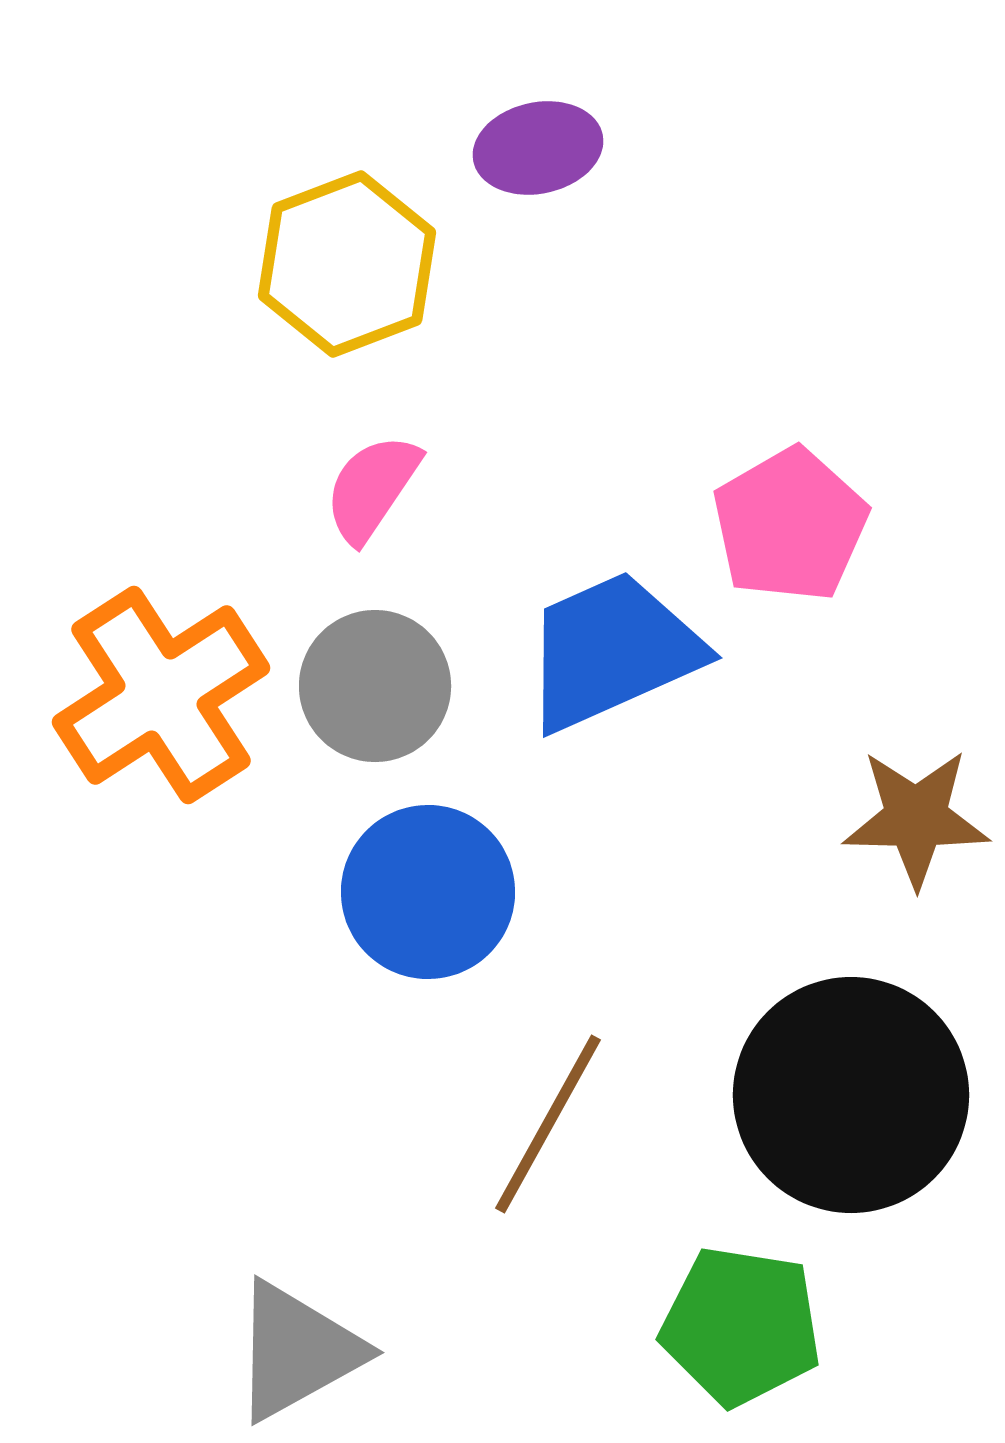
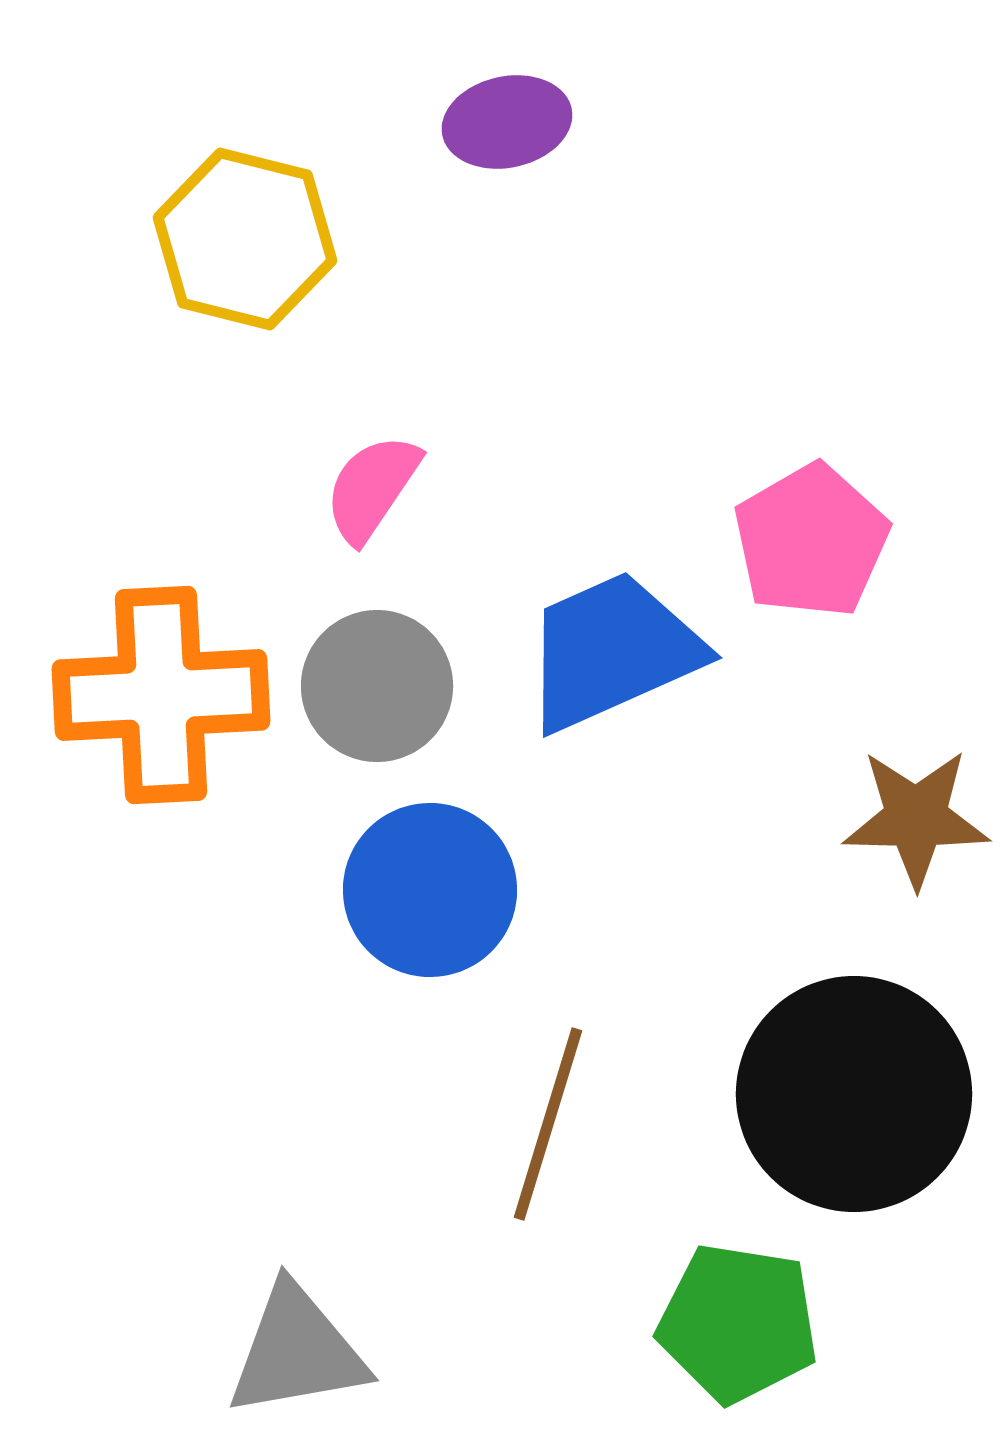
purple ellipse: moved 31 px left, 26 px up
yellow hexagon: moved 102 px left, 25 px up; rotated 25 degrees counterclockwise
pink pentagon: moved 21 px right, 16 px down
gray circle: moved 2 px right
orange cross: rotated 30 degrees clockwise
blue circle: moved 2 px right, 2 px up
black circle: moved 3 px right, 1 px up
brown line: rotated 12 degrees counterclockwise
green pentagon: moved 3 px left, 3 px up
gray triangle: rotated 19 degrees clockwise
